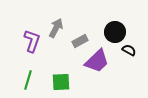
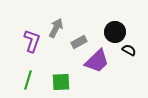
gray rectangle: moved 1 px left, 1 px down
